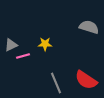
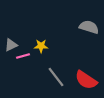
yellow star: moved 4 px left, 2 px down
gray line: moved 6 px up; rotated 15 degrees counterclockwise
